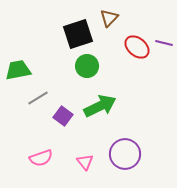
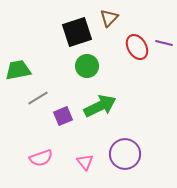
black square: moved 1 px left, 2 px up
red ellipse: rotated 20 degrees clockwise
purple square: rotated 30 degrees clockwise
